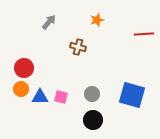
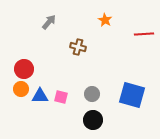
orange star: moved 8 px right; rotated 24 degrees counterclockwise
red circle: moved 1 px down
blue triangle: moved 1 px up
